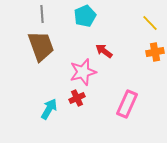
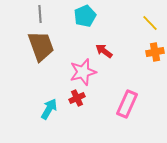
gray line: moved 2 px left
